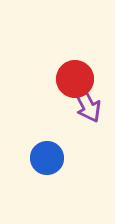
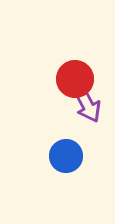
blue circle: moved 19 px right, 2 px up
